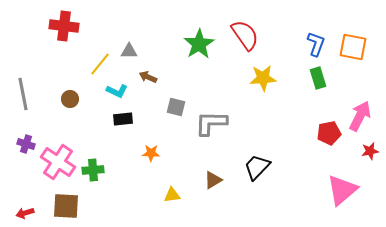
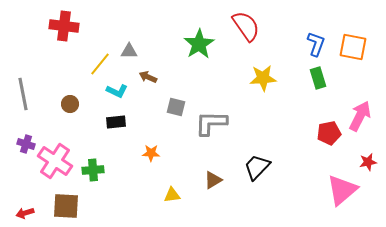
red semicircle: moved 1 px right, 9 px up
brown circle: moved 5 px down
black rectangle: moved 7 px left, 3 px down
red star: moved 2 px left, 11 px down
pink cross: moved 3 px left, 1 px up
